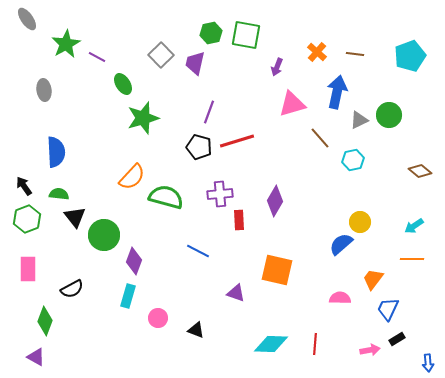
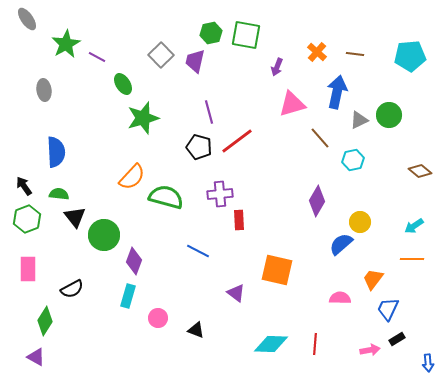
cyan pentagon at (410, 56): rotated 16 degrees clockwise
purple trapezoid at (195, 63): moved 2 px up
purple line at (209, 112): rotated 35 degrees counterclockwise
red line at (237, 141): rotated 20 degrees counterclockwise
purple diamond at (275, 201): moved 42 px right
purple triangle at (236, 293): rotated 18 degrees clockwise
green diamond at (45, 321): rotated 12 degrees clockwise
